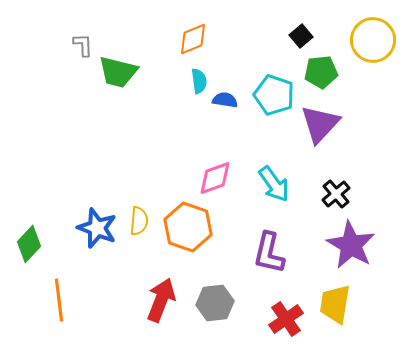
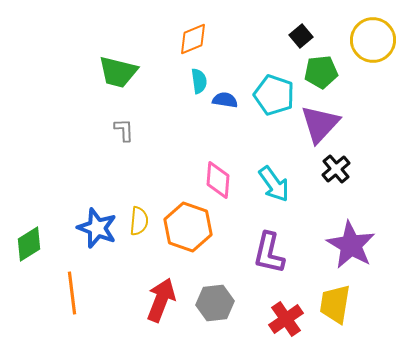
gray L-shape: moved 41 px right, 85 px down
pink diamond: moved 3 px right, 2 px down; rotated 66 degrees counterclockwise
black cross: moved 25 px up
green diamond: rotated 15 degrees clockwise
orange line: moved 13 px right, 7 px up
